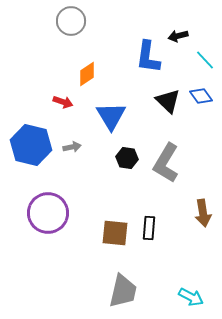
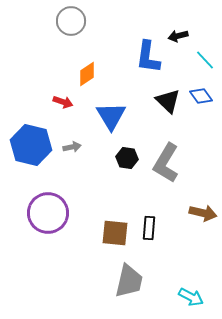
brown arrow: rotated 68 degrees counterclockwise
gray trapezoid: moved 6 px right, 10 px up
